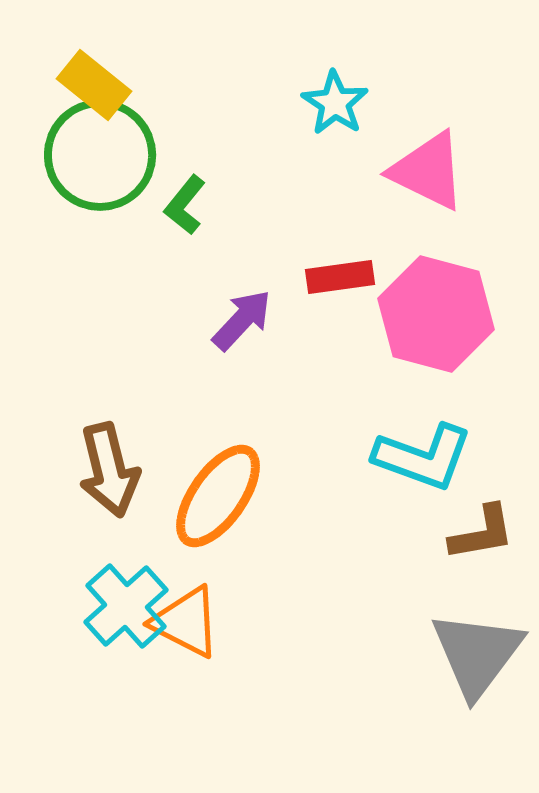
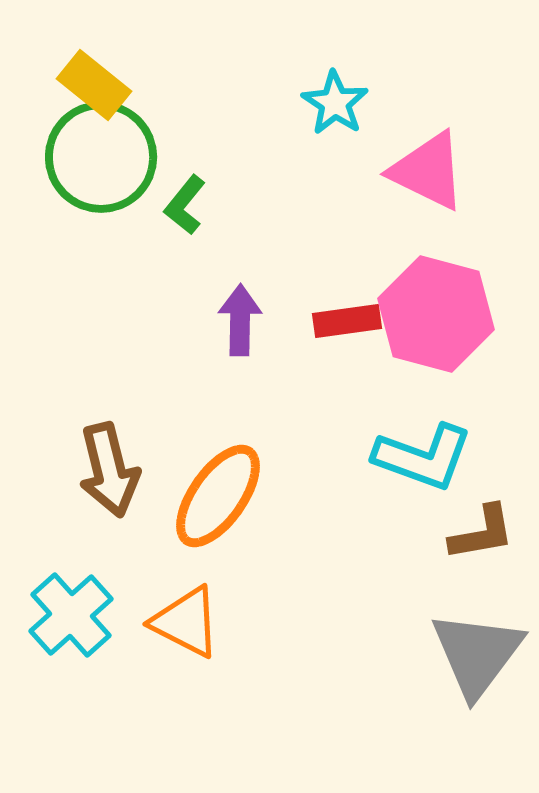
green circle: moved 1 px right, 2 px down
red rectangle: moved 7 px right, 44 px down
purple arrow: moved 2 px left; rotated 42 degrees counterclockwise
cyan cross: moved 55 px left, 9 px down
